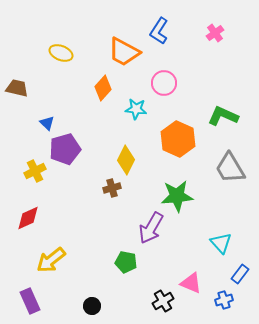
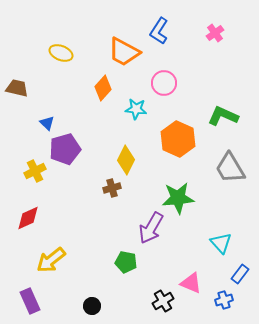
green star: moved 1 px right, 2 px down
